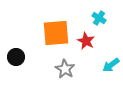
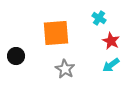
red star: moved 25 px right
black circle: moved 1 px up
